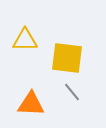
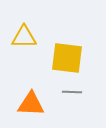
yellow triangle: moved 1 px left, 3 px up
gray line: rotated 48 degrees counterclockwise
